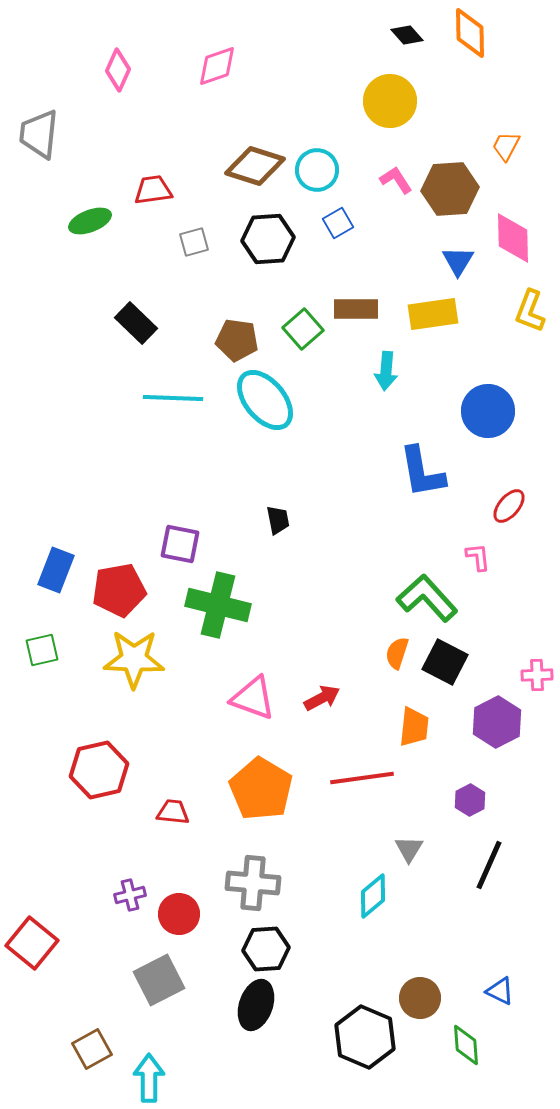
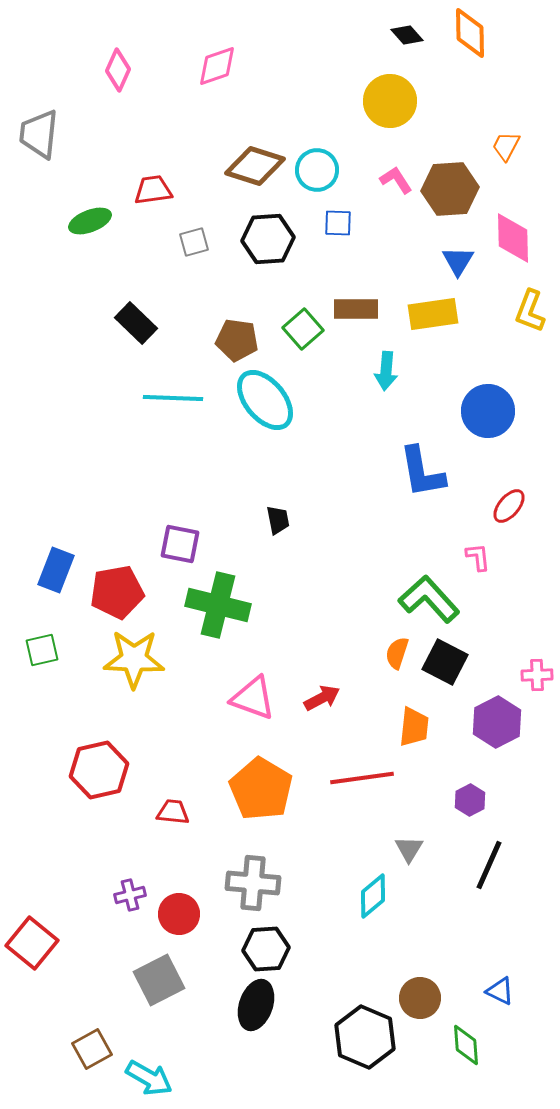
blue square at (338, 223): rotated 32 degrees clockwise
red pentagon at (119, 590): moved 2 px left, 2 px down
green L-shape at (427, 598): moved 2 px right, 1 px down
cyan arrow at (149, 1078): rotated 120 degrees clockwise
